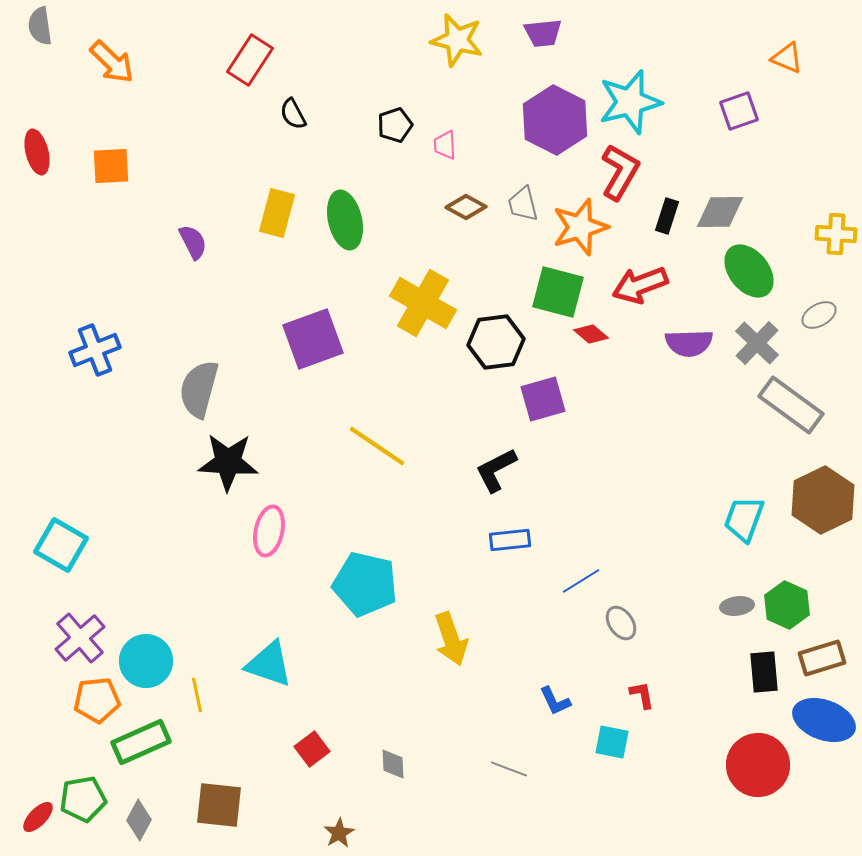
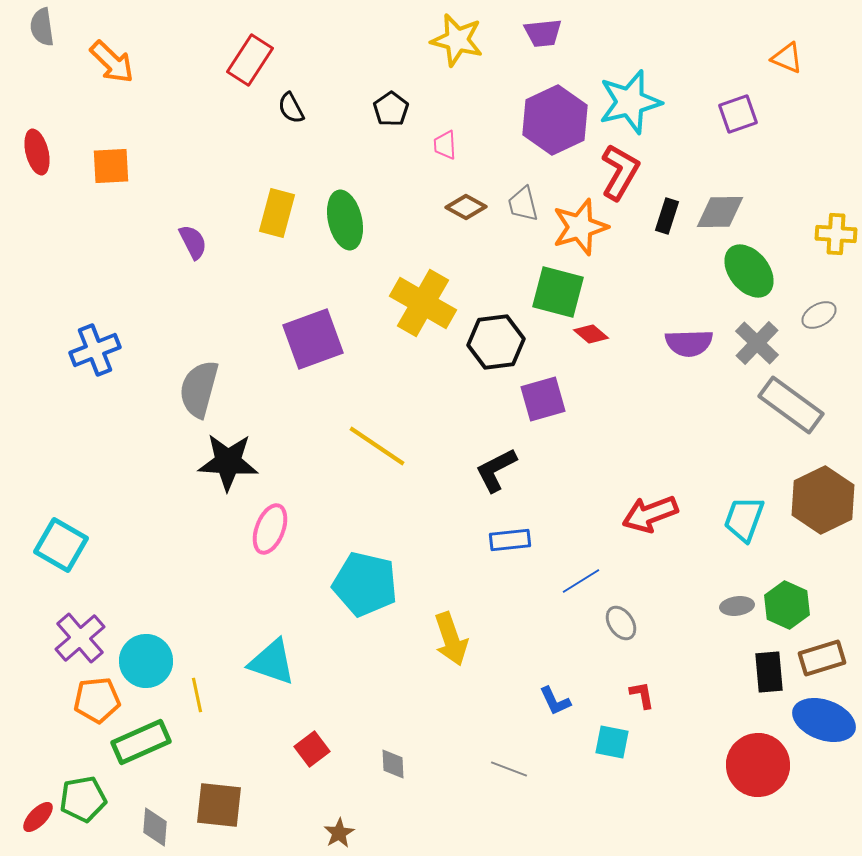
gray semicircle at (40, 26): moved 2 px right, 1 px down
purple square at (739, 111): moved 1 px left, 3 px down
black semicircle at (293, 114): moved 2 px left, 6 px up
purple hexagon at (555, 120): rotated 8 degrees clockwise
black pentagon at (395, 125): moved 4 px left, 16 px up; rotated 16 degrees counterclockwise
red arrow at (640, 285): moved 10 px right, 229 px down
pink ellipse at (269, 531): moved 1 px right, 2 px up; rotated 9 degrees clockwise
cyan triangle at (269, 664): moved 3 px right, 2 px up
black rectangle at (764, 672): moved 5 px right
gray diamond at (139, 820): moved 16 px right, 7 px down; rotated 24 degrees counterclockwise
